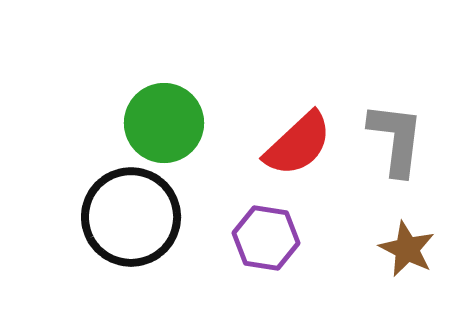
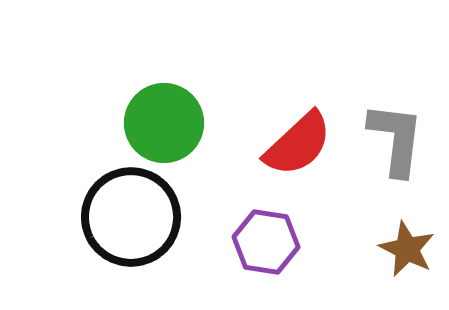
purple hexagon: moved 4 px down
